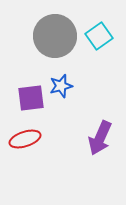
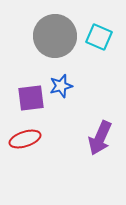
cyan square: moved 1 px down; rotated 32 degrees counterclockwise
